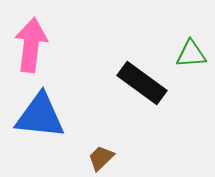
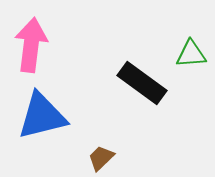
blue triangle: moved 2 px right; rotated 20 degrees counterclockwise
